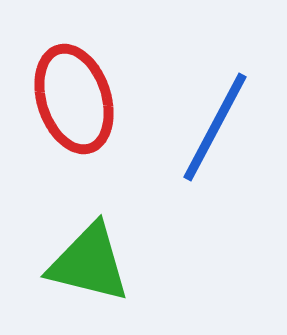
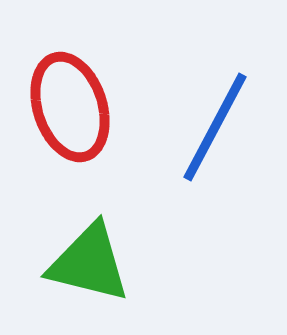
red ellipse: moved 4 px left, 8 px down
